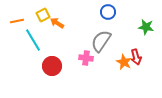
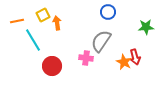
orange arrow: rotated 48 degrees clockwise
green star: rotated 14 degrees counterclockwise
red arrow: moved 1 px left
